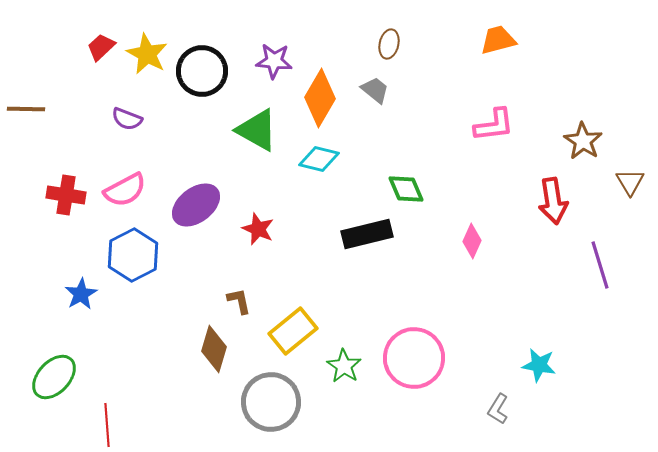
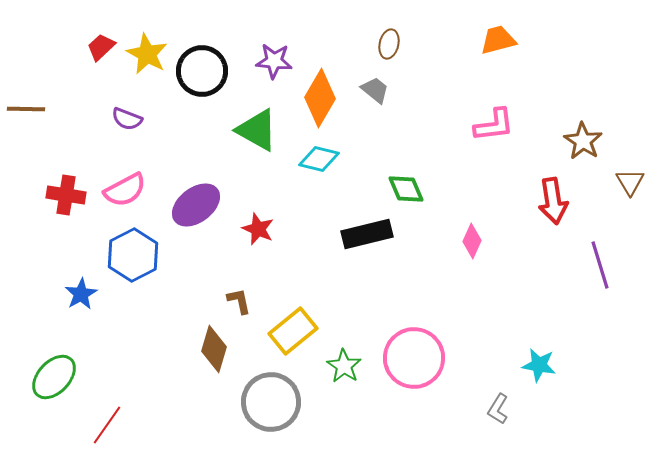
red line: rotated 39 degrees clockwise
